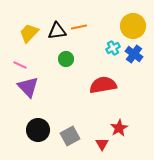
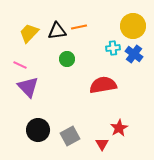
cyan cross: rotated 24 degrees clockwise
green circle: moved 1 px right
